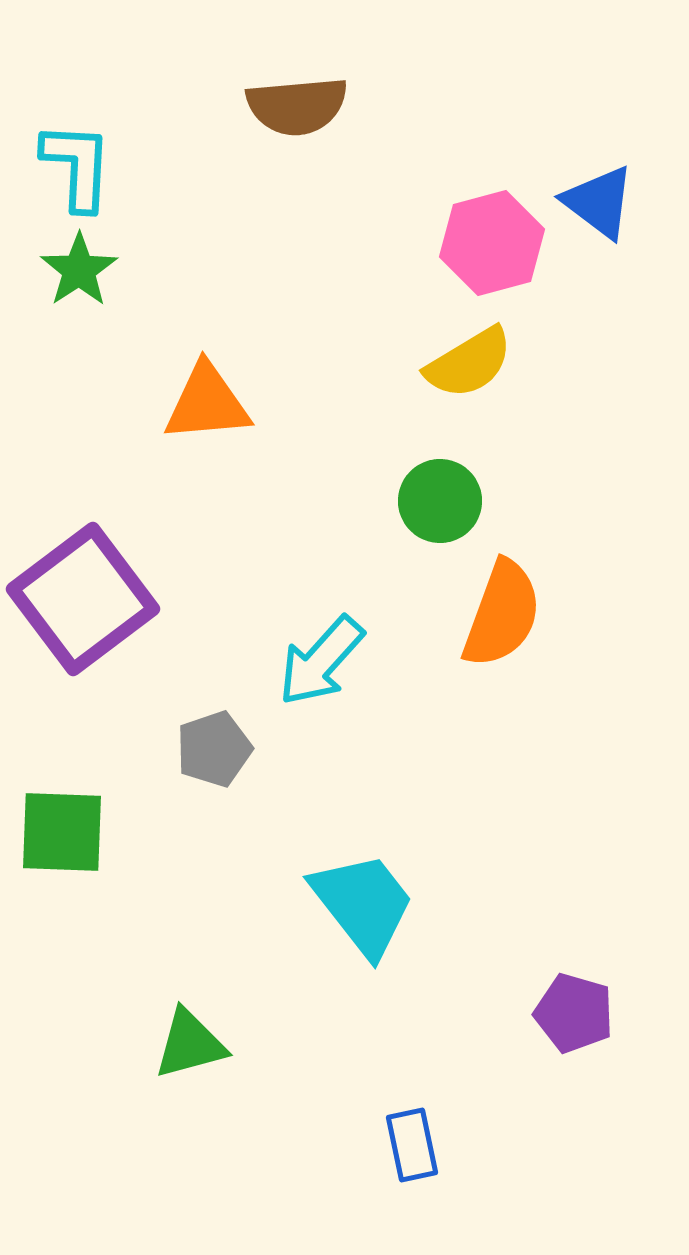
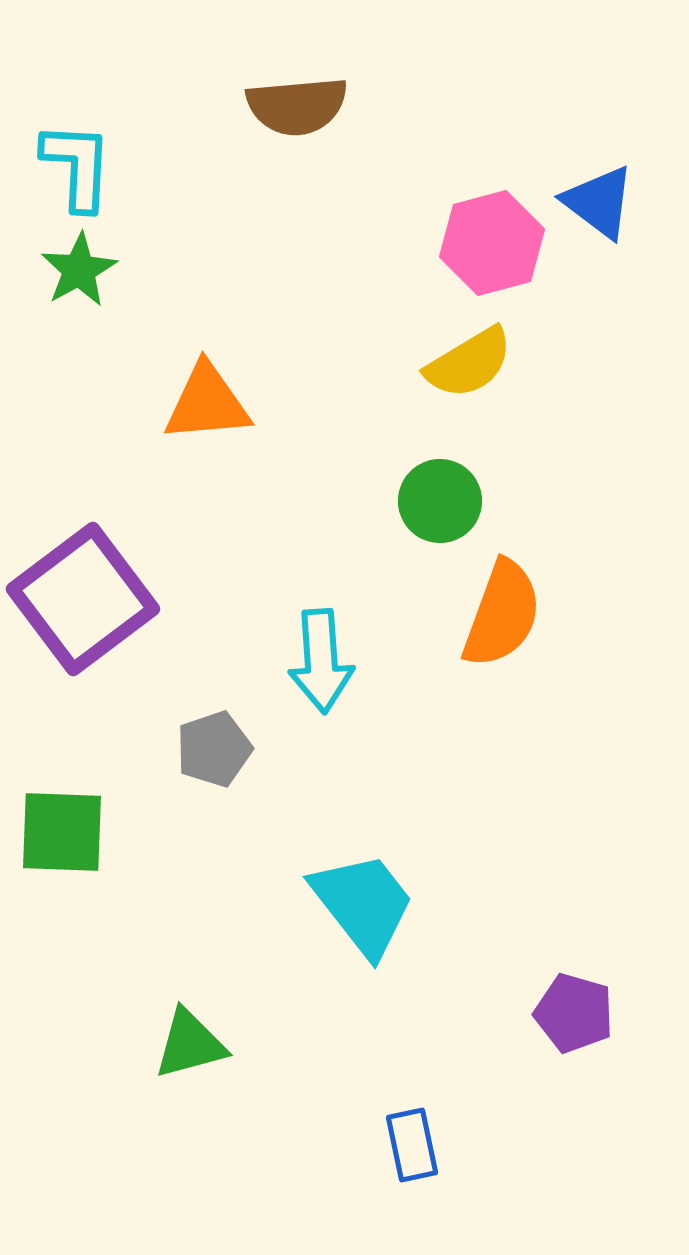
green star: rotated 4 degrees clockwise
cyan arrow: rotated 46 degrees counterclockwise
